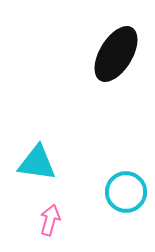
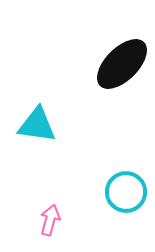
black ellipse: moved 6 px right, 10 px down; rotated 14 degrees clockwise
cyan triangle: moved 38 px up
